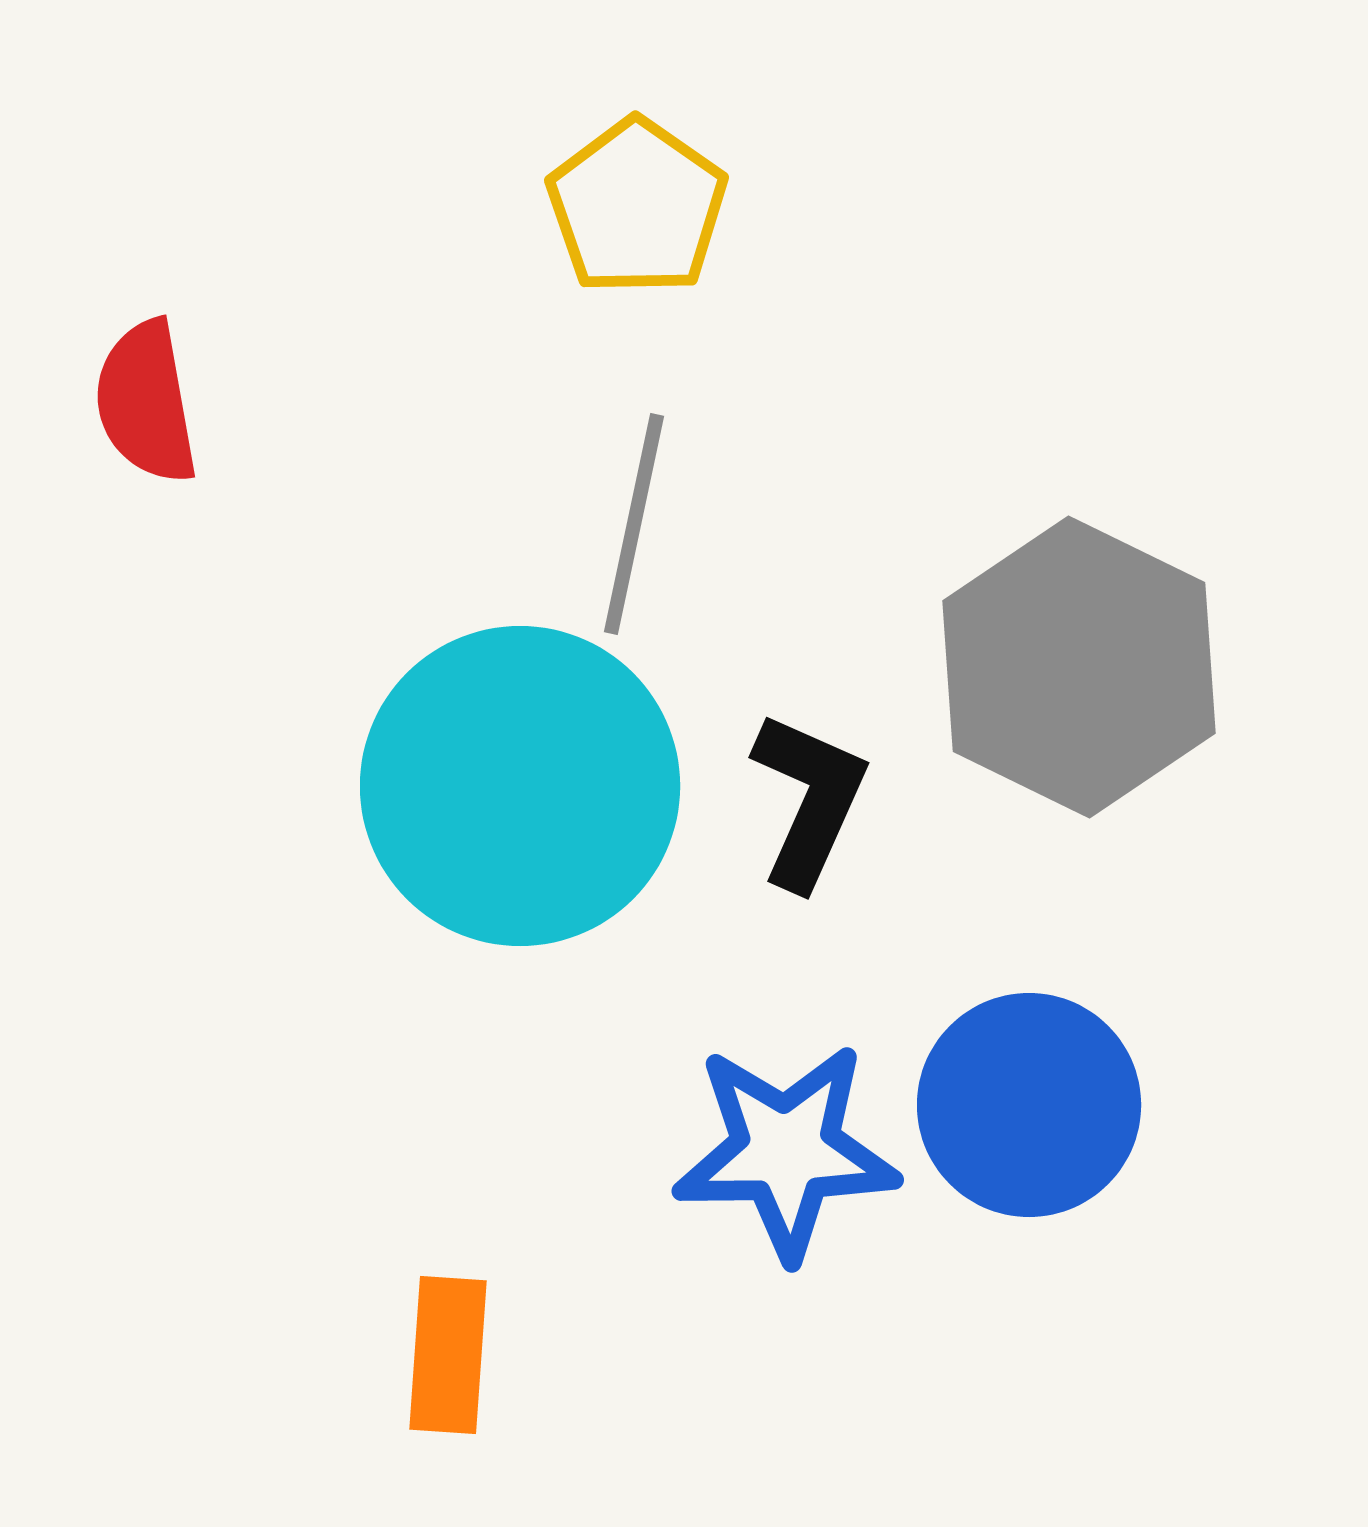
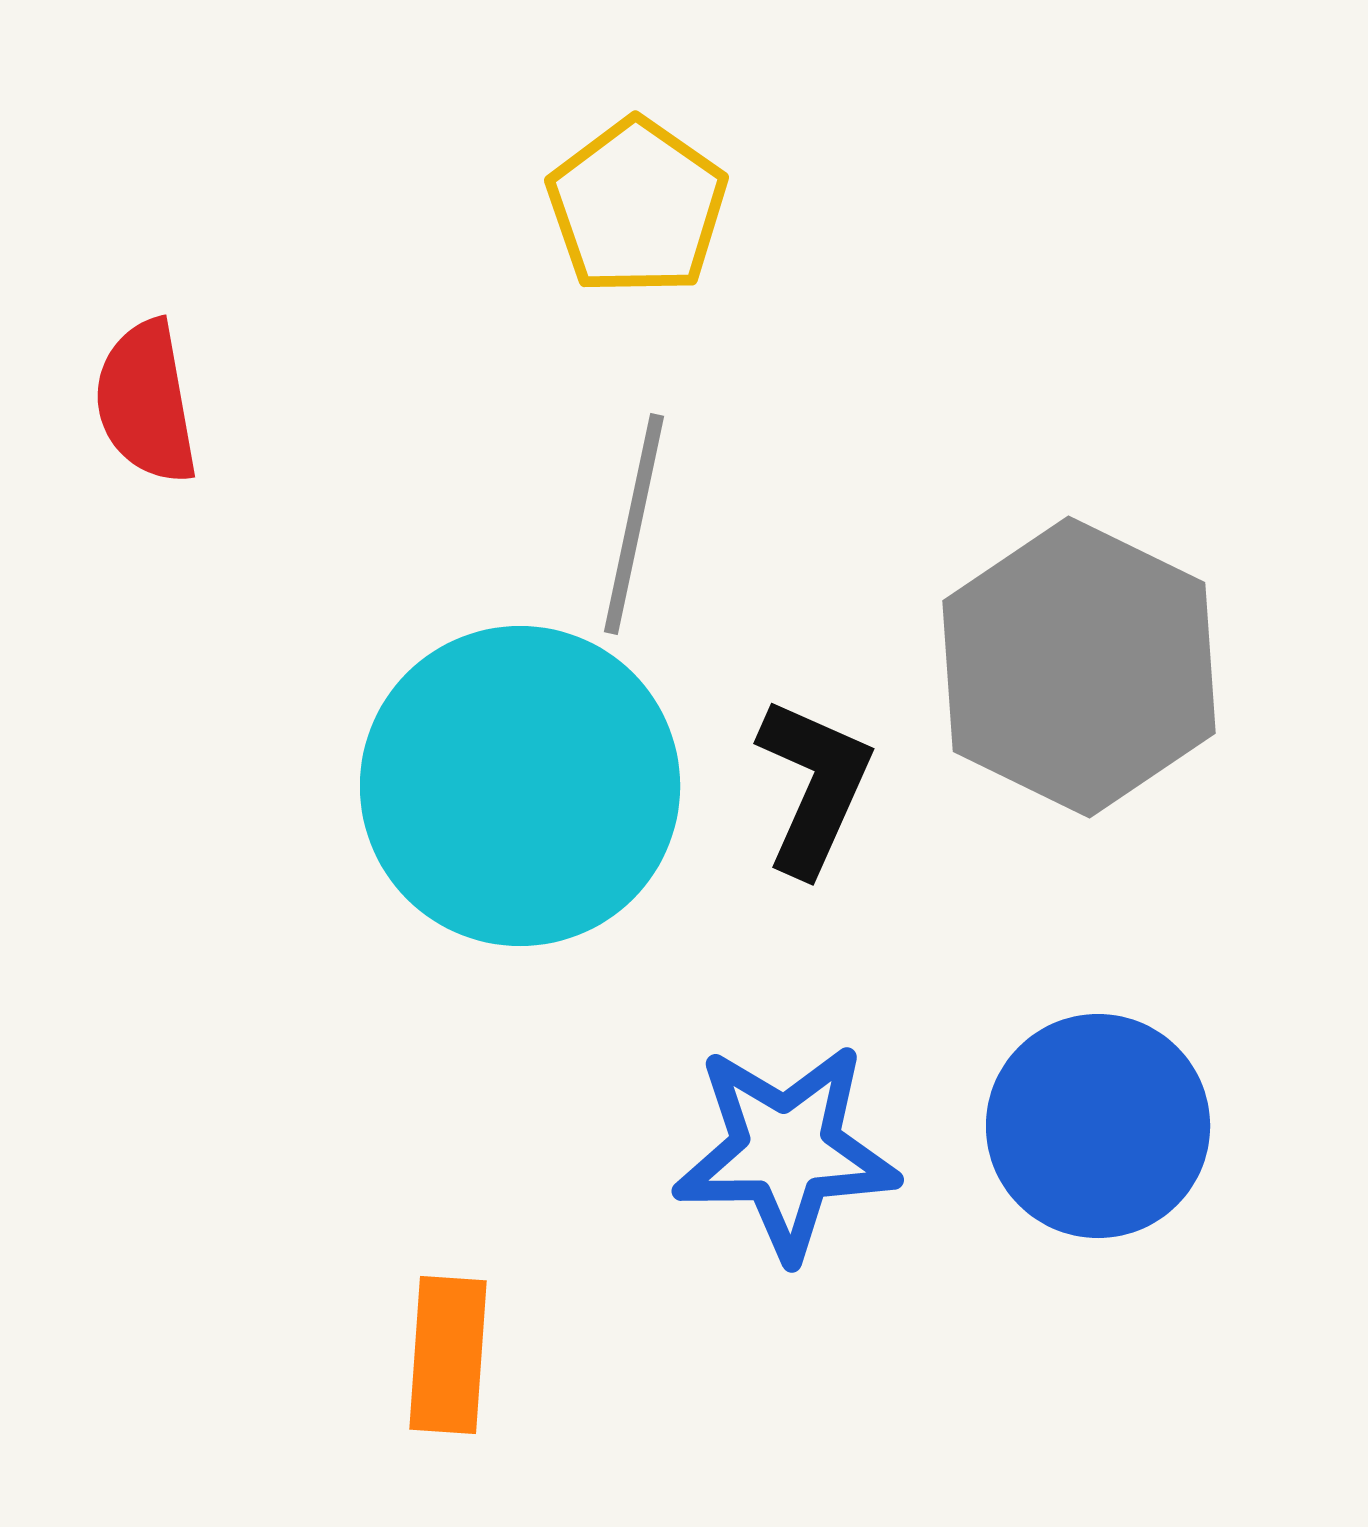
black L-shape: moved 5 px right, 14 px up
blue circle: moved 69 px right, 21 px down
